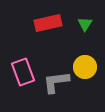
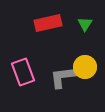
gray L-shape: moved 7 px right, 5 px up
